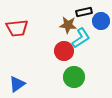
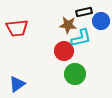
cyan L-shape: rotated 20 degrees clockwise
green circle: moved 1 px right, 3 px up
